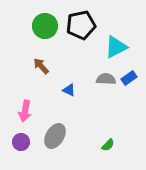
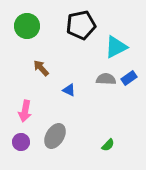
green circle: moved 18 px left
brown arrow: moved 2 px down
